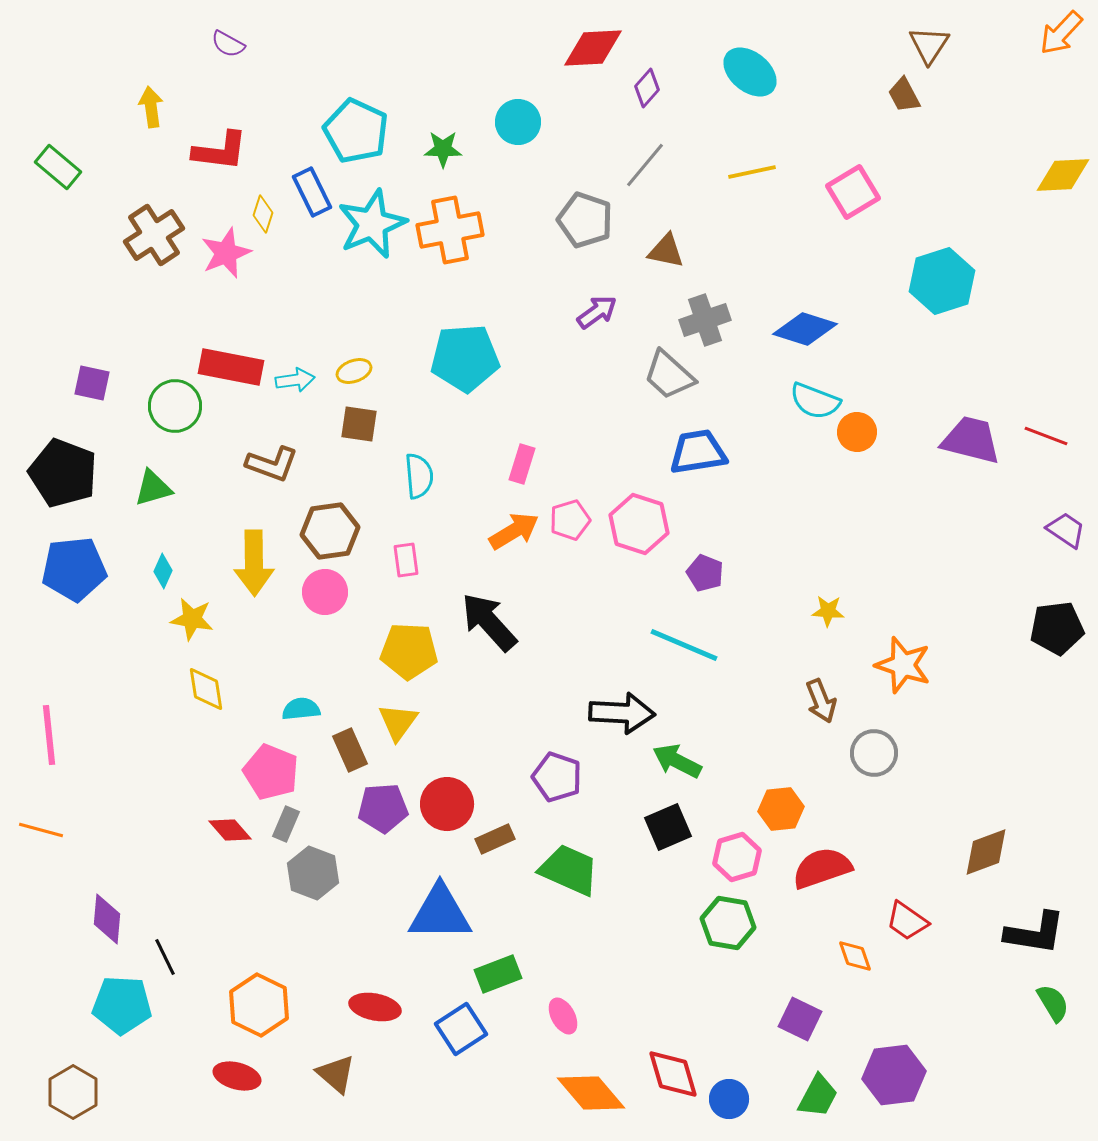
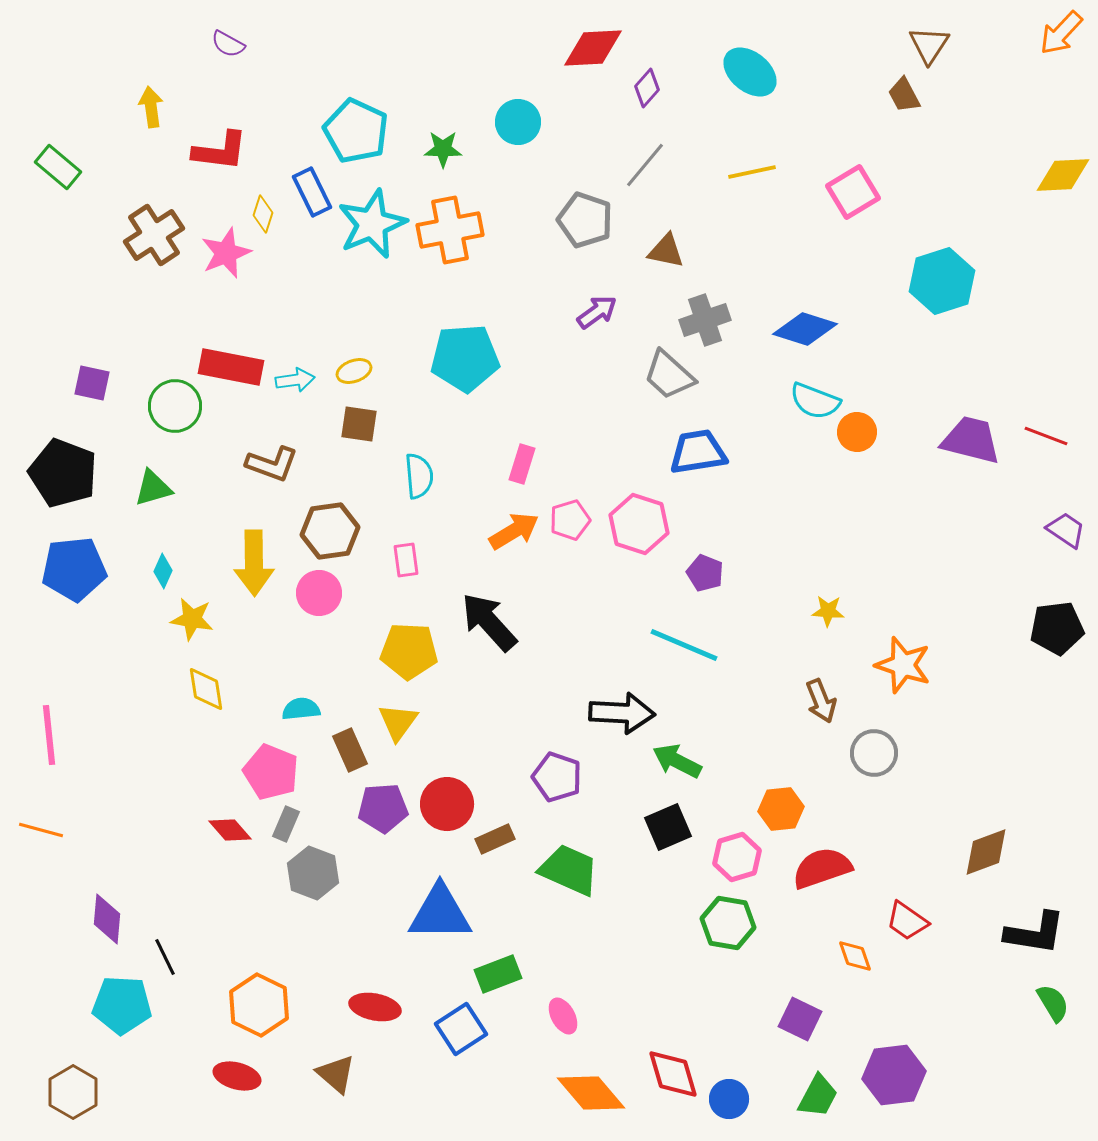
pink circle at (325, 592): moved 6 px left, 1 px down
